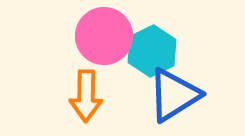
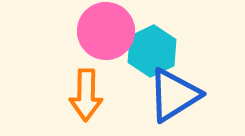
pink circle: moved 2 px right, 5 px up
orange arrow: moved 1 px up
